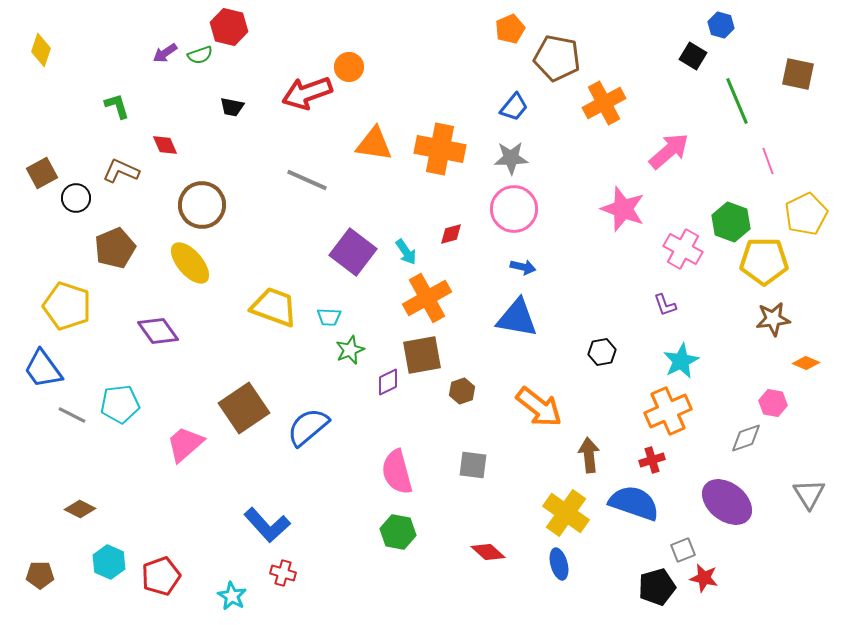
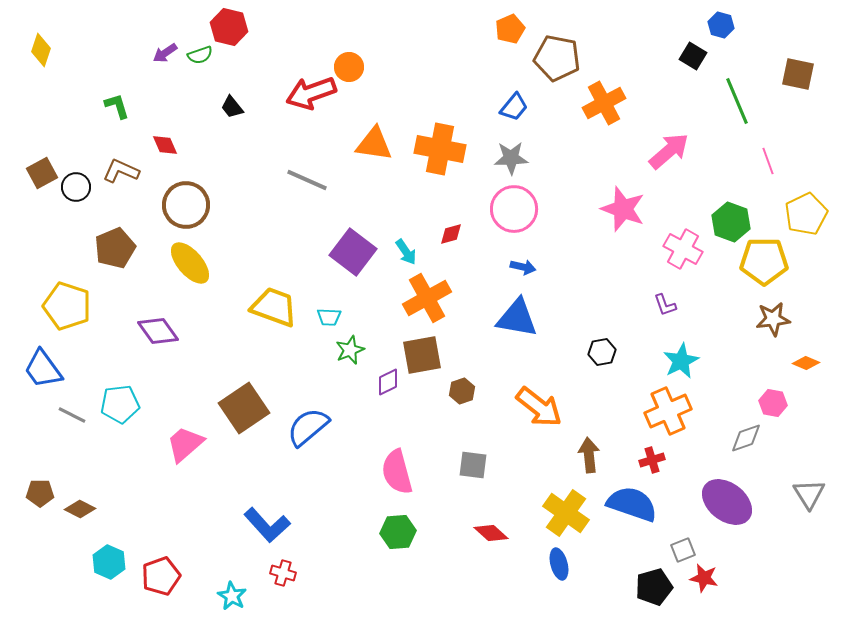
red arrow at (307, 93): moved 4 px right
black trapezoid at (232, 107): rotated 40 degrees clockwise
black circle at (76, 198): moved 11 px up
brown circle at (202, 205): moved 16 px left
blue semicircle at (634, 503): moved 2 px left, 1 px down
green hexagon at (398, 532): rotated 16 degrees counterclockwise
red diamond at (488, 552): moved 3 px right, 19 px up
brown pentagon at (40, 575): moved 82 px up
black pentagon at (657, 587): moved 3 px left
